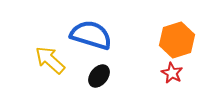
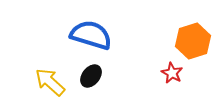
orange hexagon: moved 16 px right, 1 px down
yellow arrow: moved 22 px down
black ellipse: moved 8 px left
